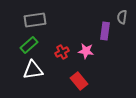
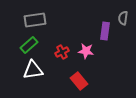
gray semicircle: moved 1 px right, 1 px down
